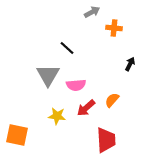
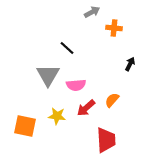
orange square: moved 8 px right, 9 px up
